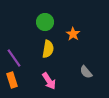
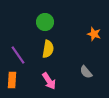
orange star: moved 21 px right; rotated 16 degrees counterclockwise
purple line: moved 4 px right, 3 px up
orange rectangle: rotated 21 degrees clockwise
